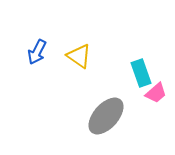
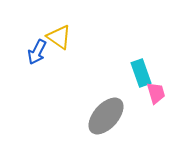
yellow triangle: moved 20 px left, 19 px up
pink trapezoid: rotated 65 degrees counterclockwise
